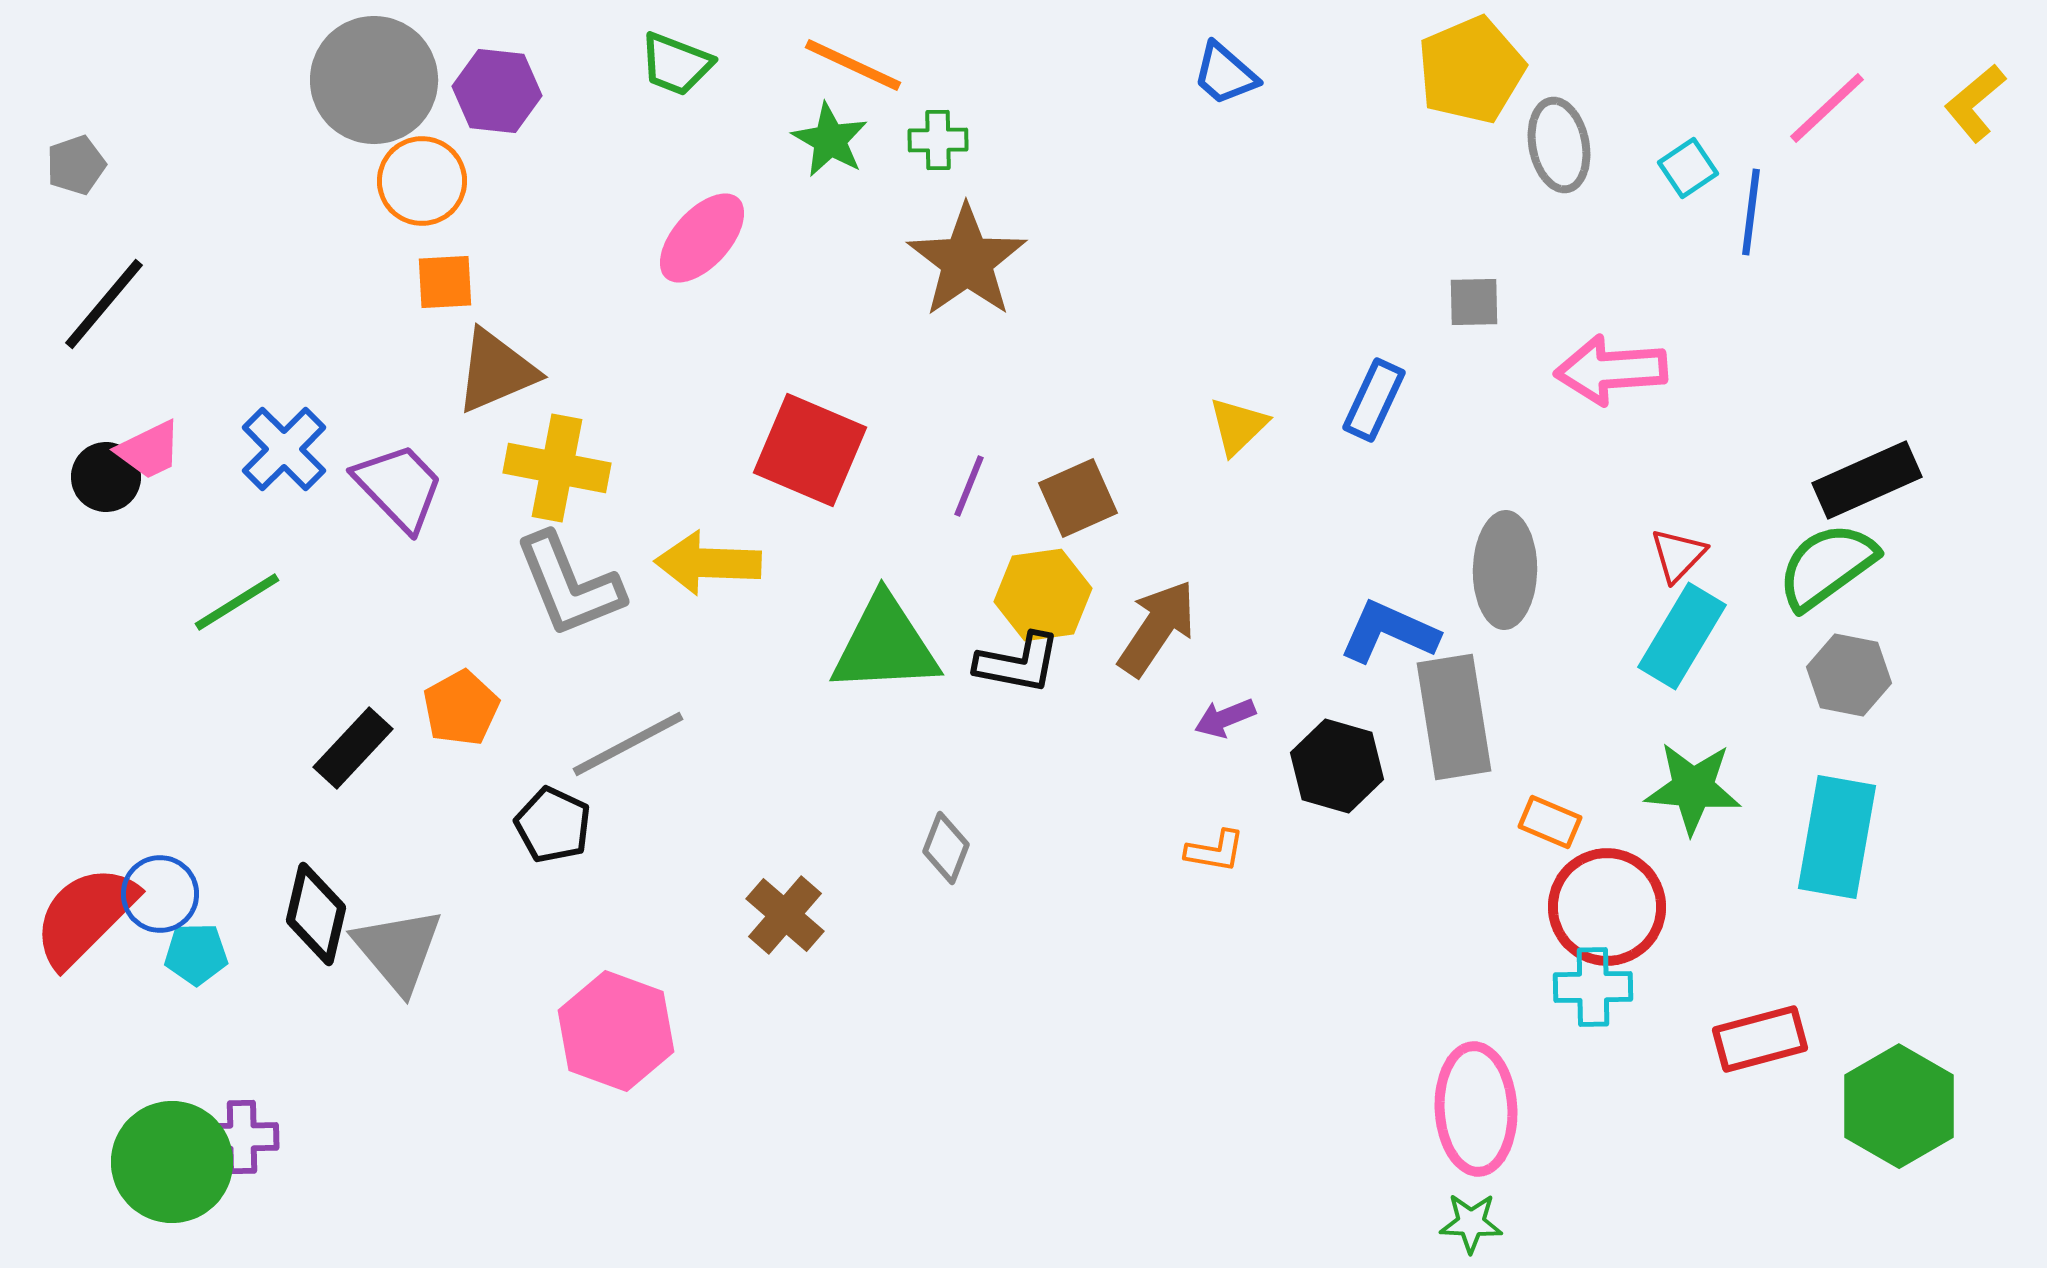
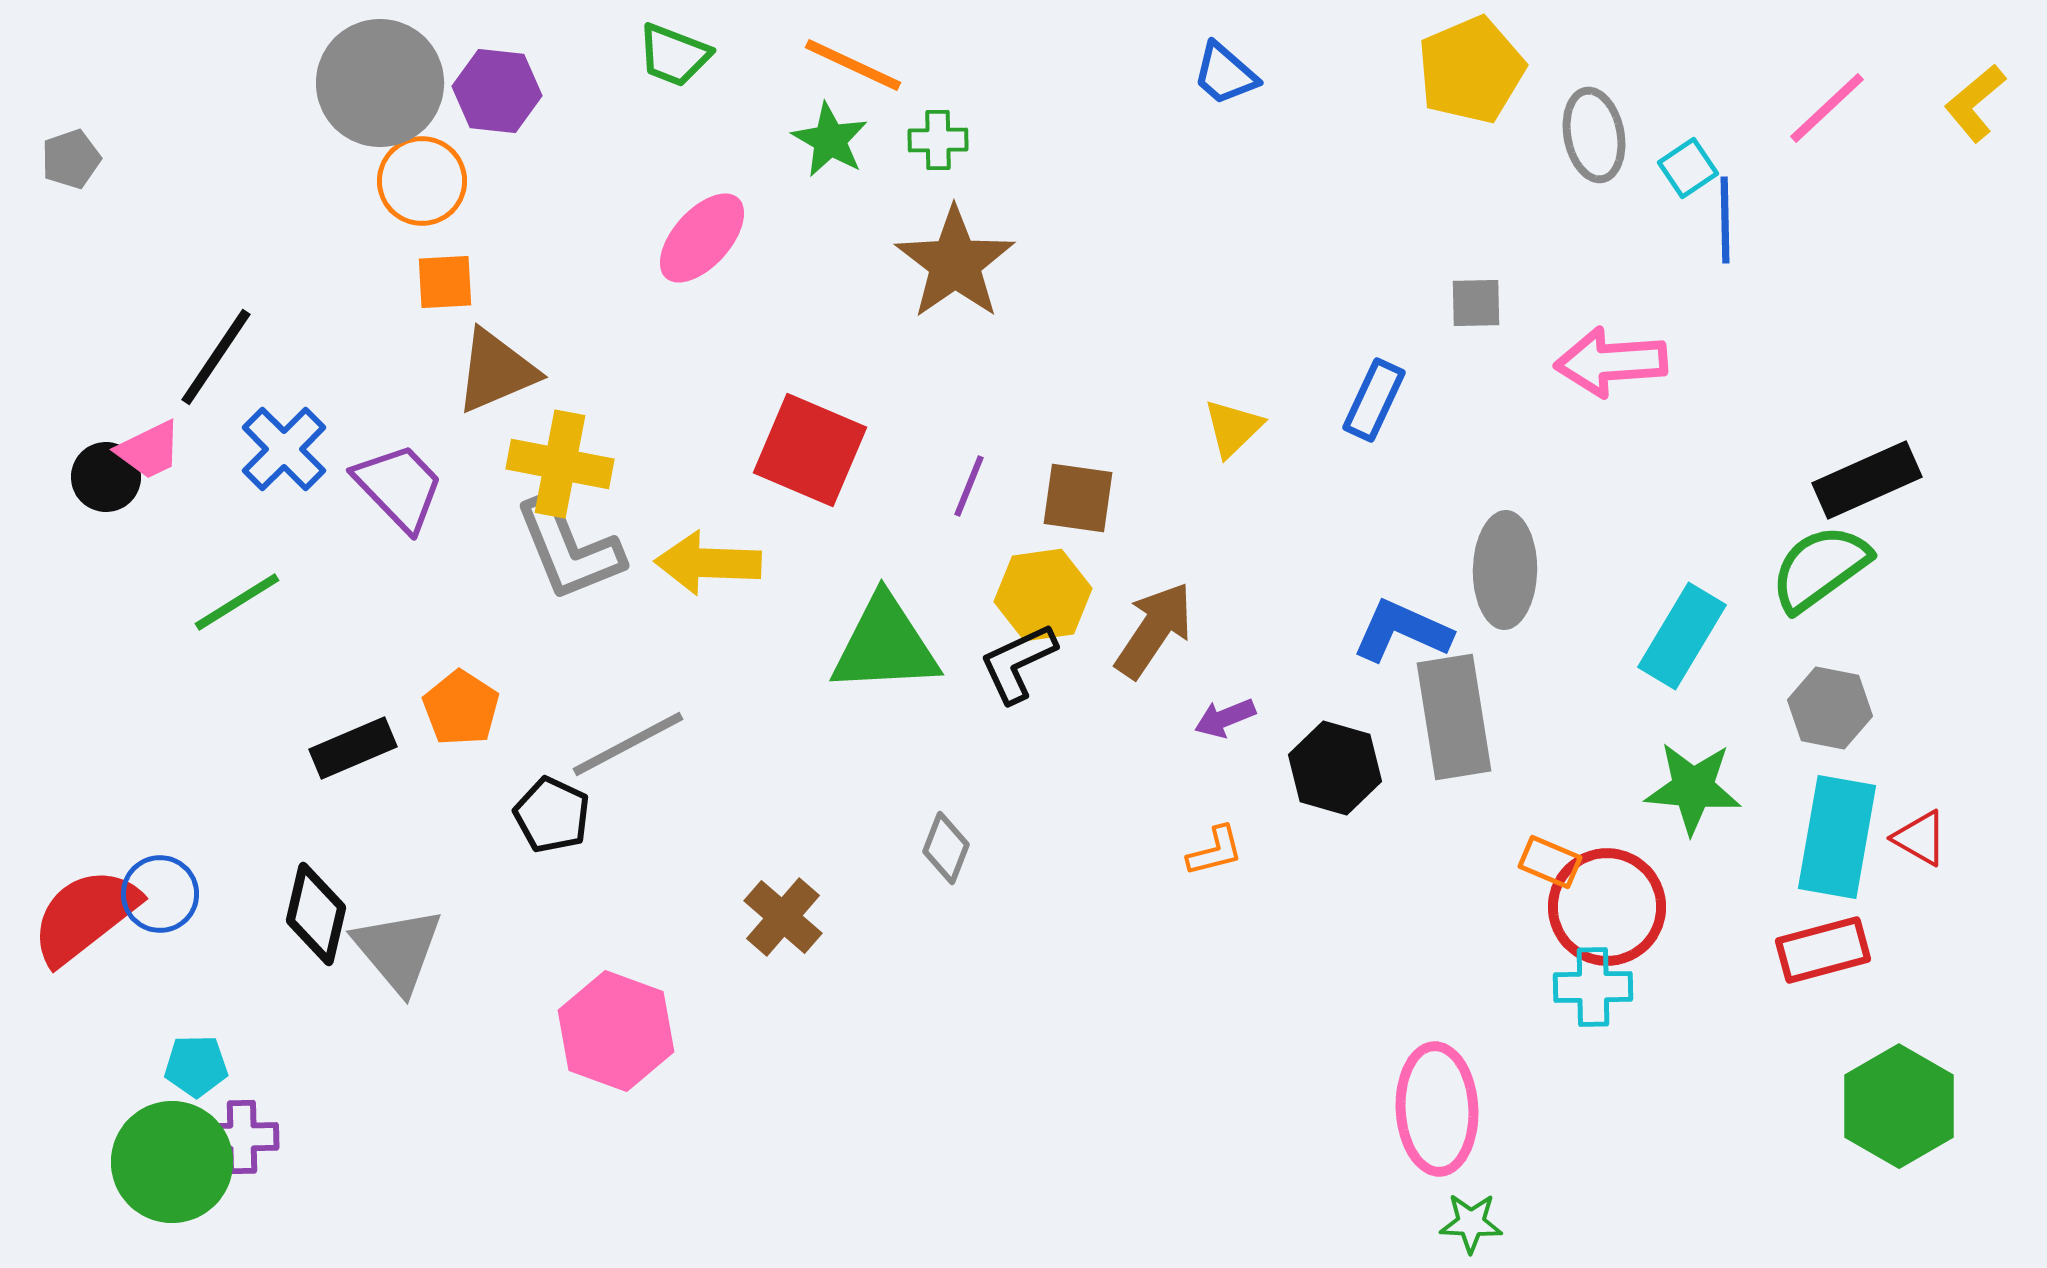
green trapezoid at (676, 64): moved 2 px left, 9 px up
gray circle at (374, 80): moved 6 px right, 3 px down
gray ellipse at (1559, 145): moved 35 px right, 10 px up
gray pentagon at (76, 165): moved 5 px left, 6 px up
blue line at (1751, 212): moved 26 px left, 8 px down; rotated 8 degrees counterclockwise
brown star at (967, 261): moved 12 px left, 2 px down
gray square at (1474, 302): moved 2 px right, 1 px down
black line at (104, 304): moved 112 px right, 53 px down; rotated 6 degrees counterclockwise
pink arrow at (1611, 370): moved 8 px up
yellow triangle at (1238, 426): moved 5 px left, 2 px down
yellow cross at (557, 468): moved 3 px right, 4 px up
brown square at (1078, 498): rotated 32 degrees clockwise
red triangle at (1678, 555): moved 242 px right, 283 px down; rotated 44 degrees counterclockwise
green semicircle at (1827, 566): moved 7 px left, 2 px down
gray L-shape at (569, 585): moved 36 px up
brown arrow at (1157, 628): moved 3 px left, 2 px down
blue L-shape at (1389, 632): moved 13 px right, 1 px up
black L-shape at (1018, 663): rotated 144 degrees clockwise
gray hexagon at (1849, 675): moved 19 px left, 33 px down
orange pentagon at (461, 708): rotated 10 degrees counterclockwise
black rectangle at (353, 748): rotated 24 degrees clockwise
black hexagon at (1337, 766): moved 2 px left, 2 px down
orange rectangle at (1550, 822): moved 40 px down
black pentagon at (553, 825): moved 1 px left, 10 px up
orange L-shape at (1215, 851): rotated 24 degrees counterclockwise
brown cross at (785, 915): moved 2 px left, 2 px down
red semicircle at (85, 916): rotated 7 degrees clockwise
cyan pentagon at (196, 954): moved 112 px down
red rectangle at (1760, 1039): moved 63 px right, 89 px up
pink ellipse at (1476, 1109): moved 39 px left
